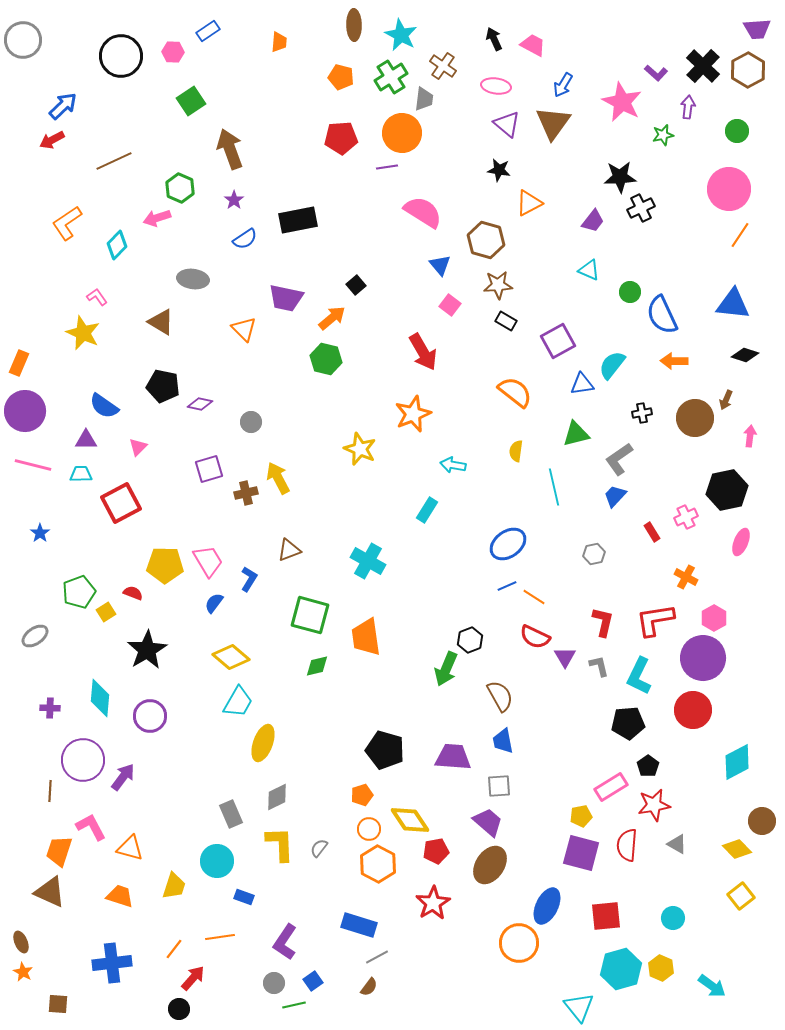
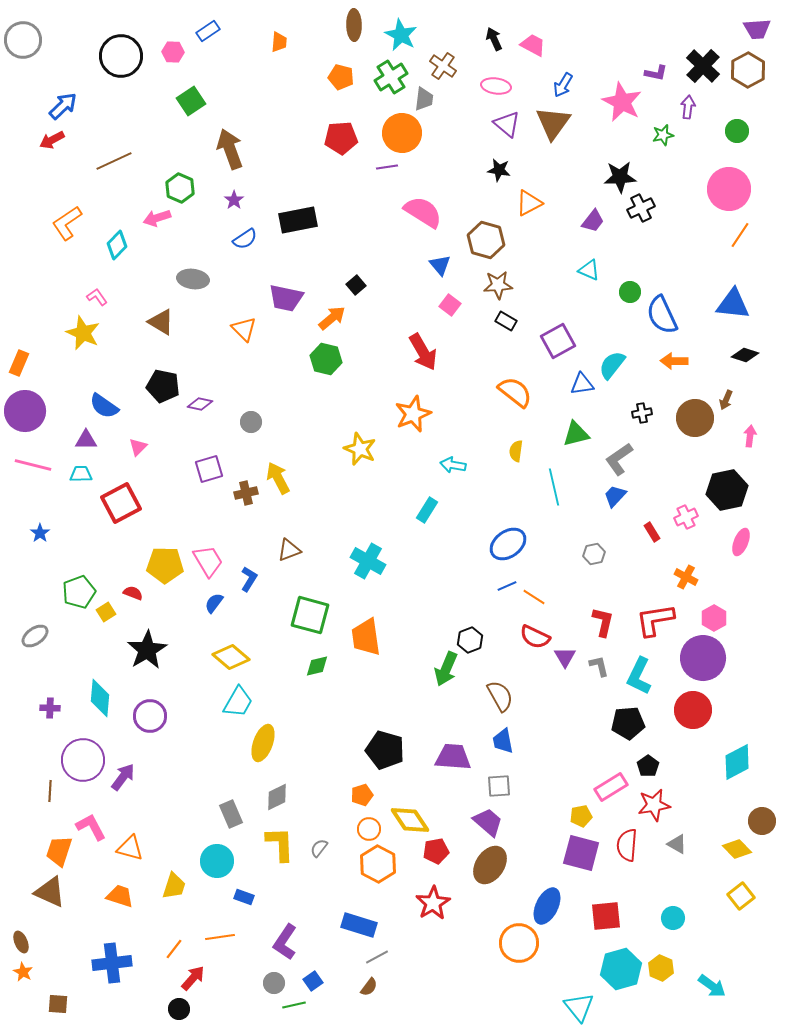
purple L-shape at (656, 73): rotated 30 degrees counterclockwise
